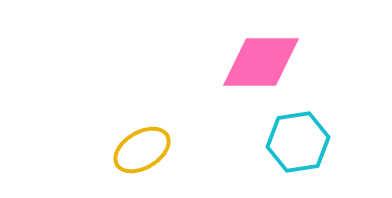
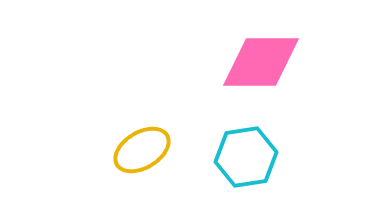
cyan hexagon: moved 52 px left, 15 px down
